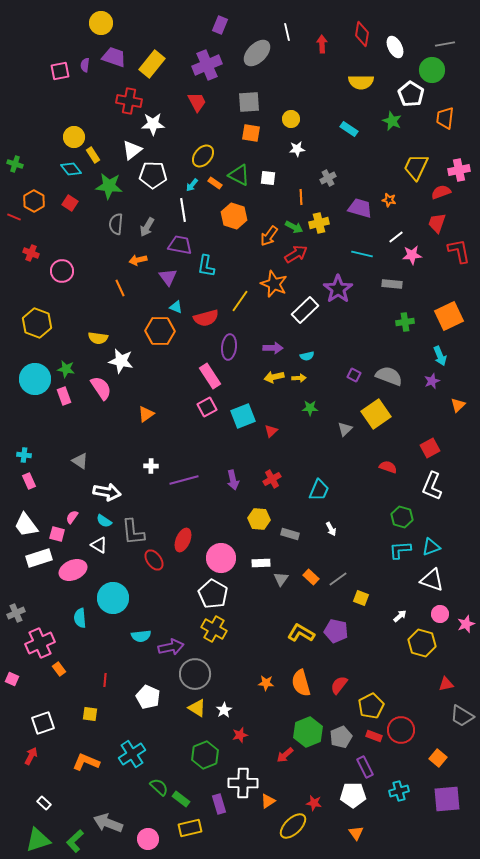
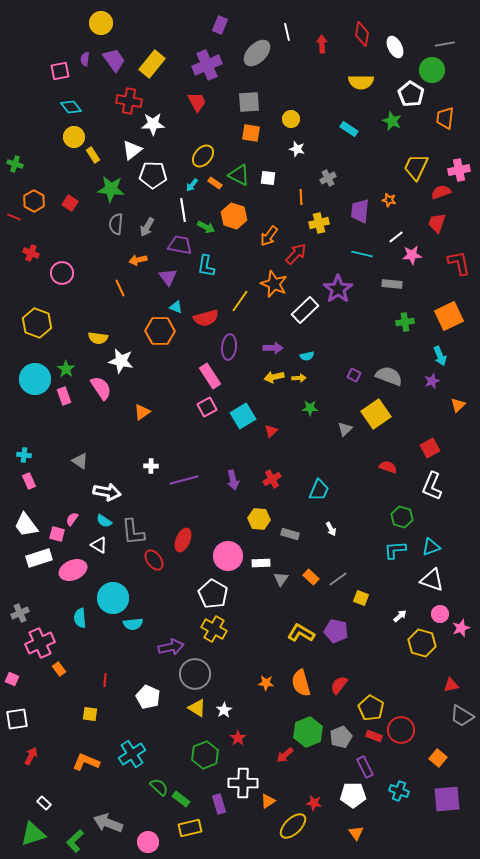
purple trapezoid at (114, 57): moved 3 px down; rotated 35 degrees clockwise
purple semicircle at (85, 65): moved 6 px up
white star at (297, 149): rotated 21 degrees clockwise
cyan diamond at (71, 169): moved 62 px up
green star at (109, 186): moved 2 px right, 3 px down
purple trapezoid at (360, 208): moved 3 px down; rotated 100 degrees counterclockwise
green arrow at (294, 227): moved 88 px left
red L-shape at (459, 251): moved 12 px down
red arrow at (296, 254): rotated 15 degrees counterclockwise
pink circle at (62, 271): moved 2 px down
green star at (66, 369): rotated 24 degrees clockwise
orange triangle at (146, 414): moved 4 px left, 2 px up
cyan square at (243, 416): rotated 10 degrees counterclockwise
pink semicircle at (72, 517): moved 2 px down
cyan L-shape at (400, 550): moved 5 px left
pink circle at (221, 558): moved 7 px right, 2 px up
gray cross at (16, 613): moved 4 px right
pink star at (466, 624): moved 5 px left, 4 px down
cyan semicircle at (141, 636): moved 8 px left, 12 px up
red triangle at (446, 684): moved 5 px right, 1 px down
yellow pentagon at (371, 706): moved 2 px down; rotated 15 degrees counterclockwise
white square at (43, 723): moved 26 px left, 4 px up; rotated 10 degrees clockwise
red star at (240, 735): moved 2 px left, 3 px down; rotated 21 degrees counterclockwise
cyan cross at (399, 791): rotated 36 degrees clockwise
pink circle at (148, 839): moved 3 px down
green triangle at (38, 840): moved 5 px left, 6 px up
